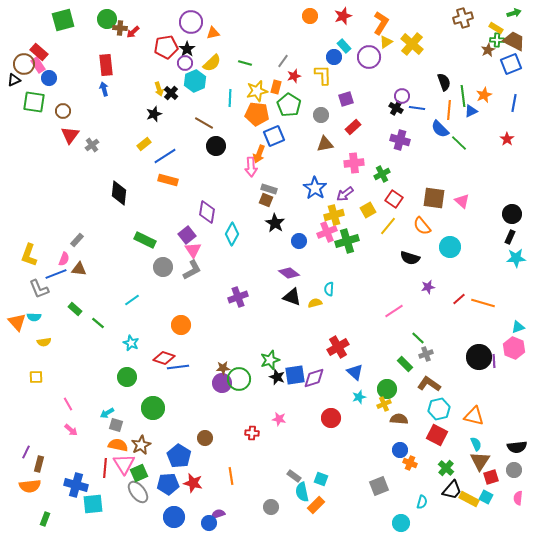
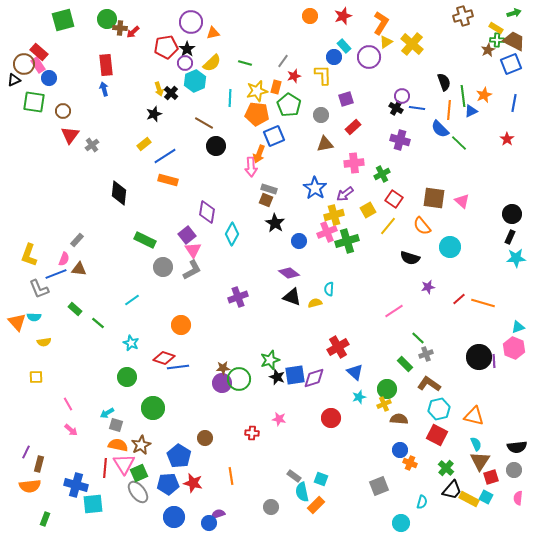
brown cross at (463, 18): moved 2 px up
